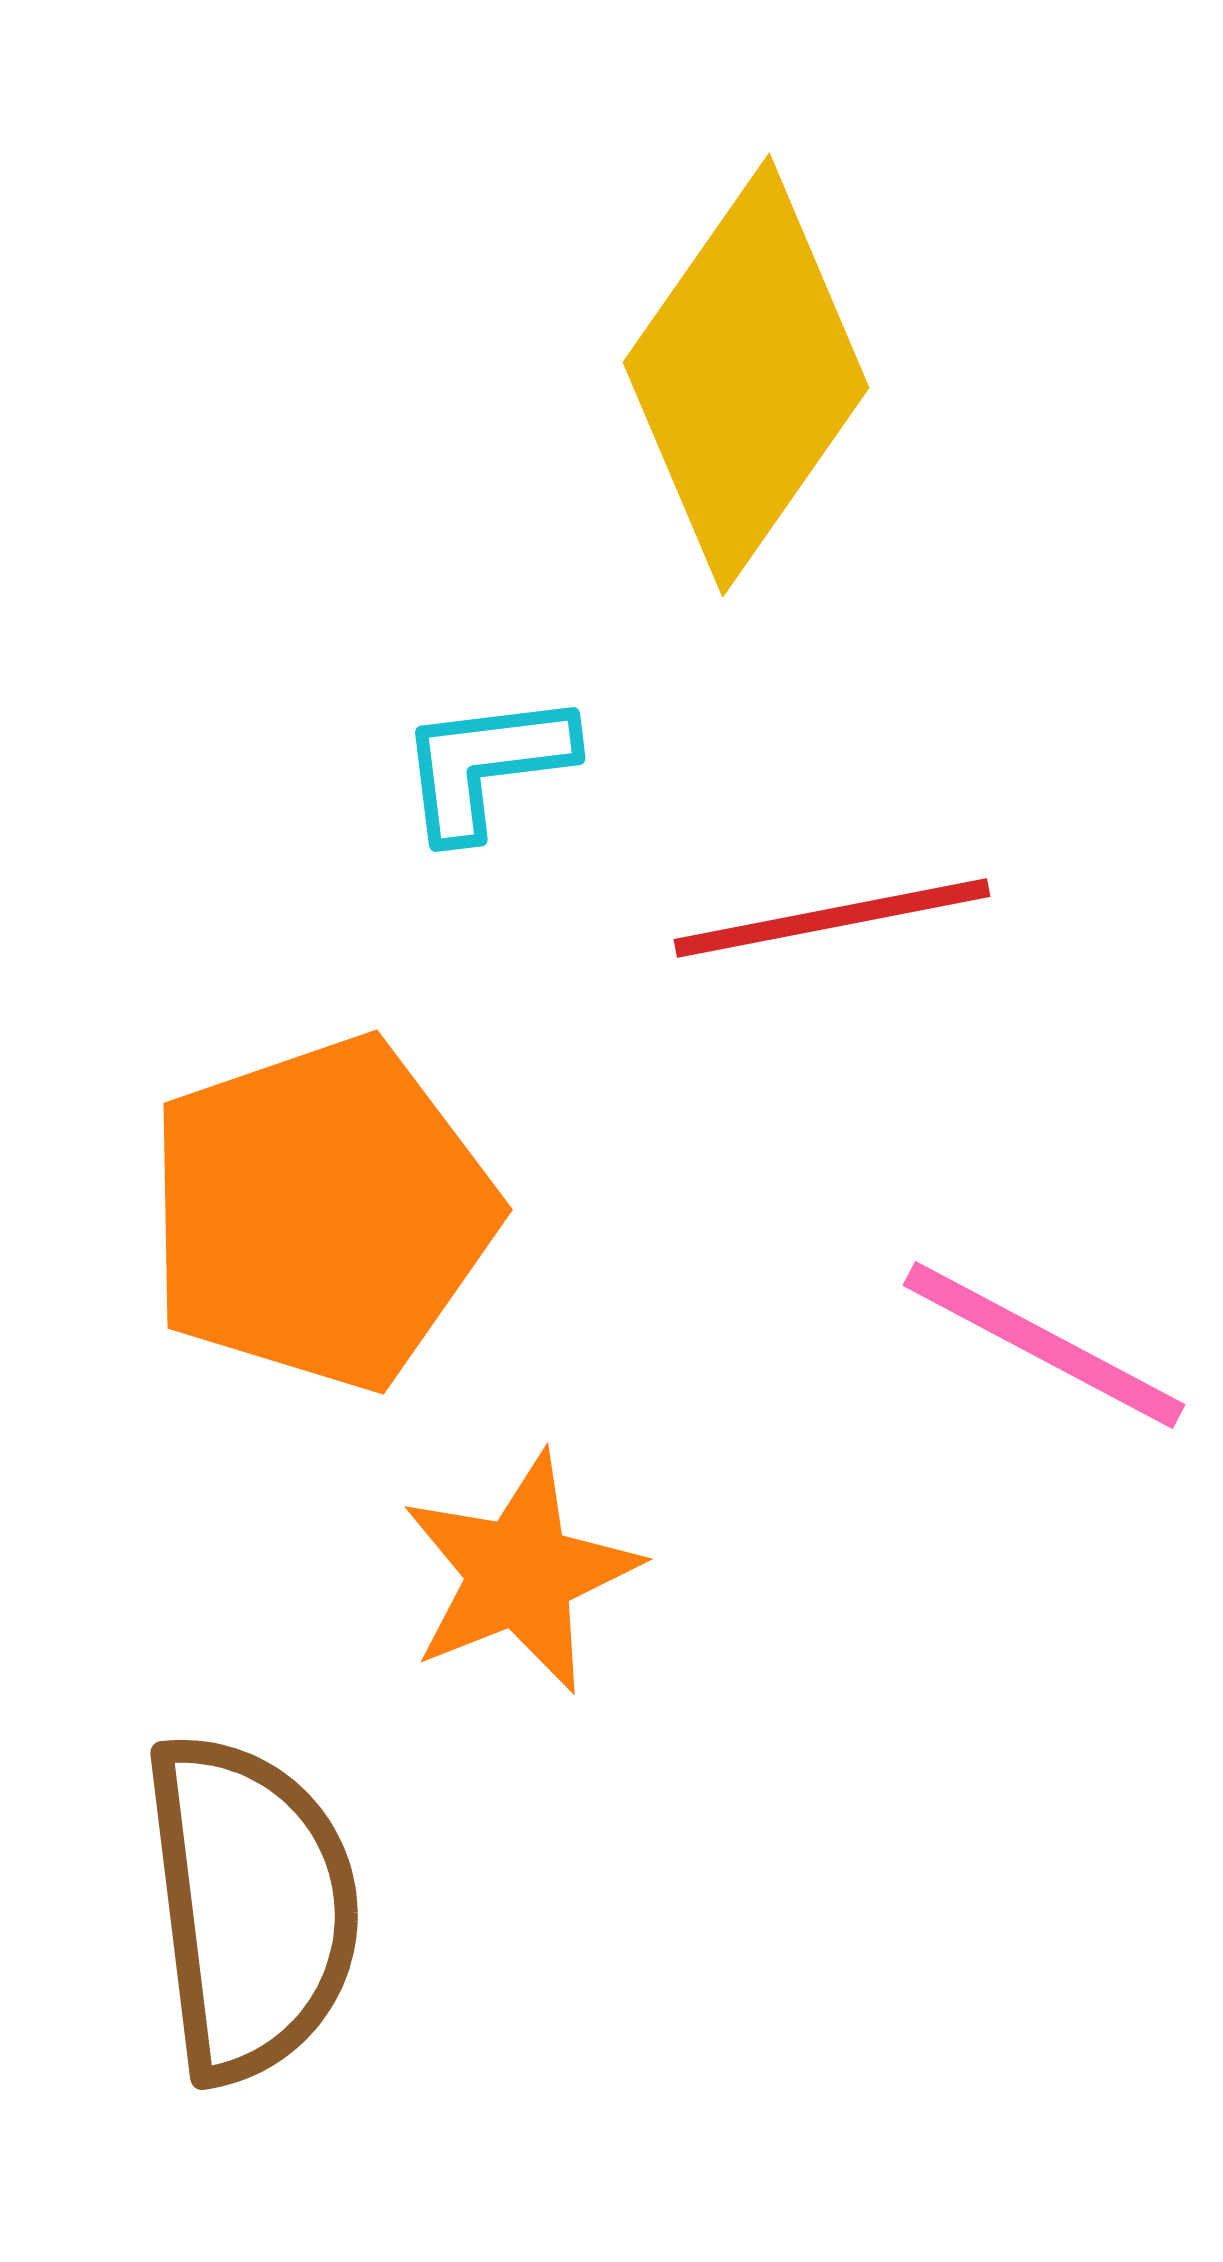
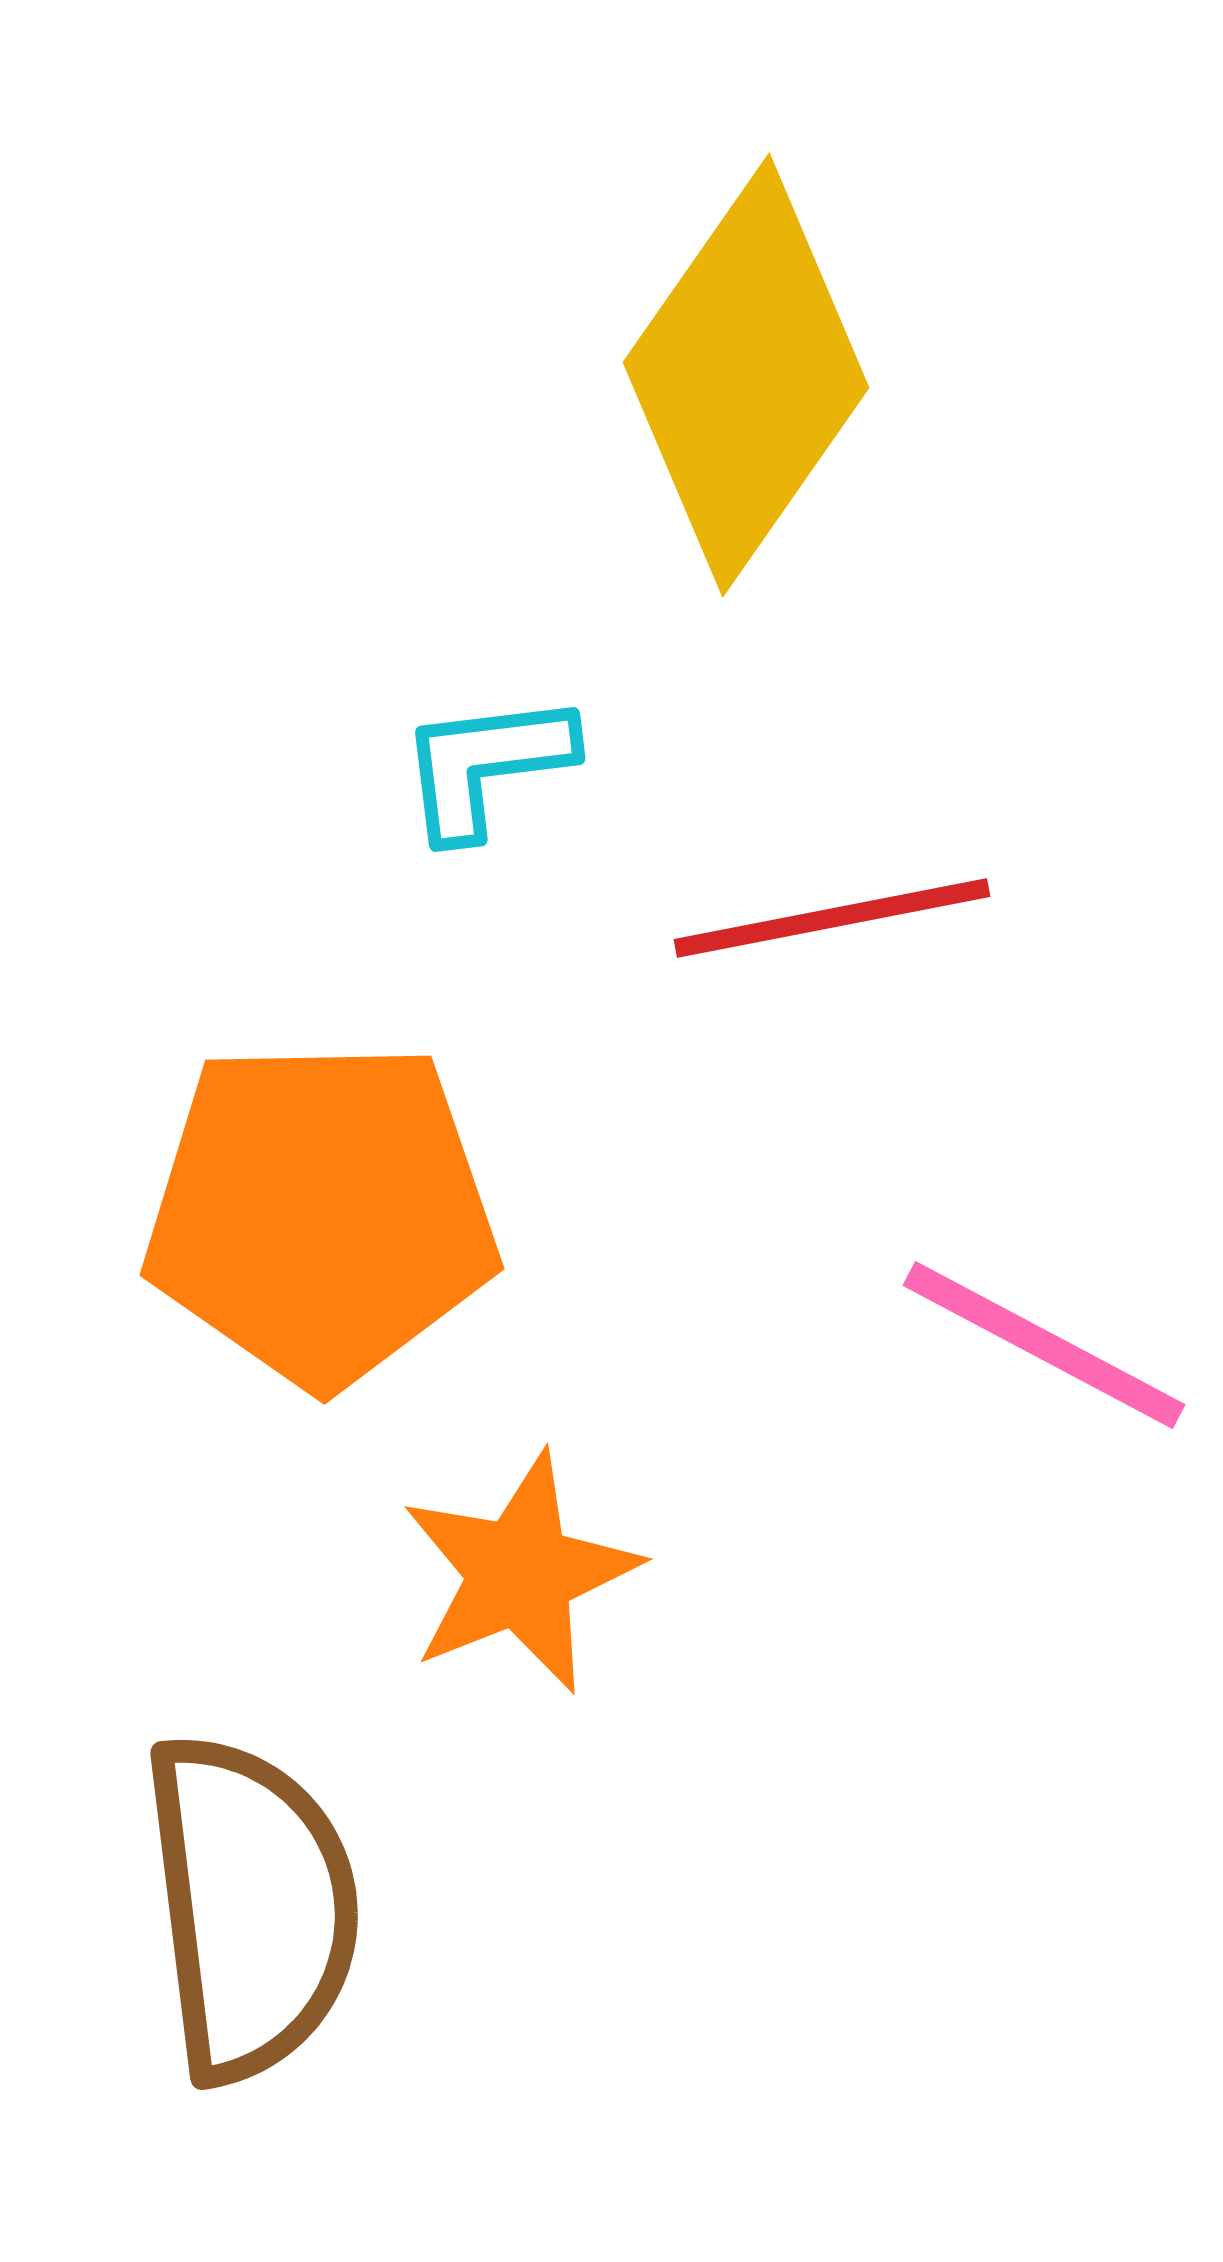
orange pentagon: rotated 18 degrees clockwise
